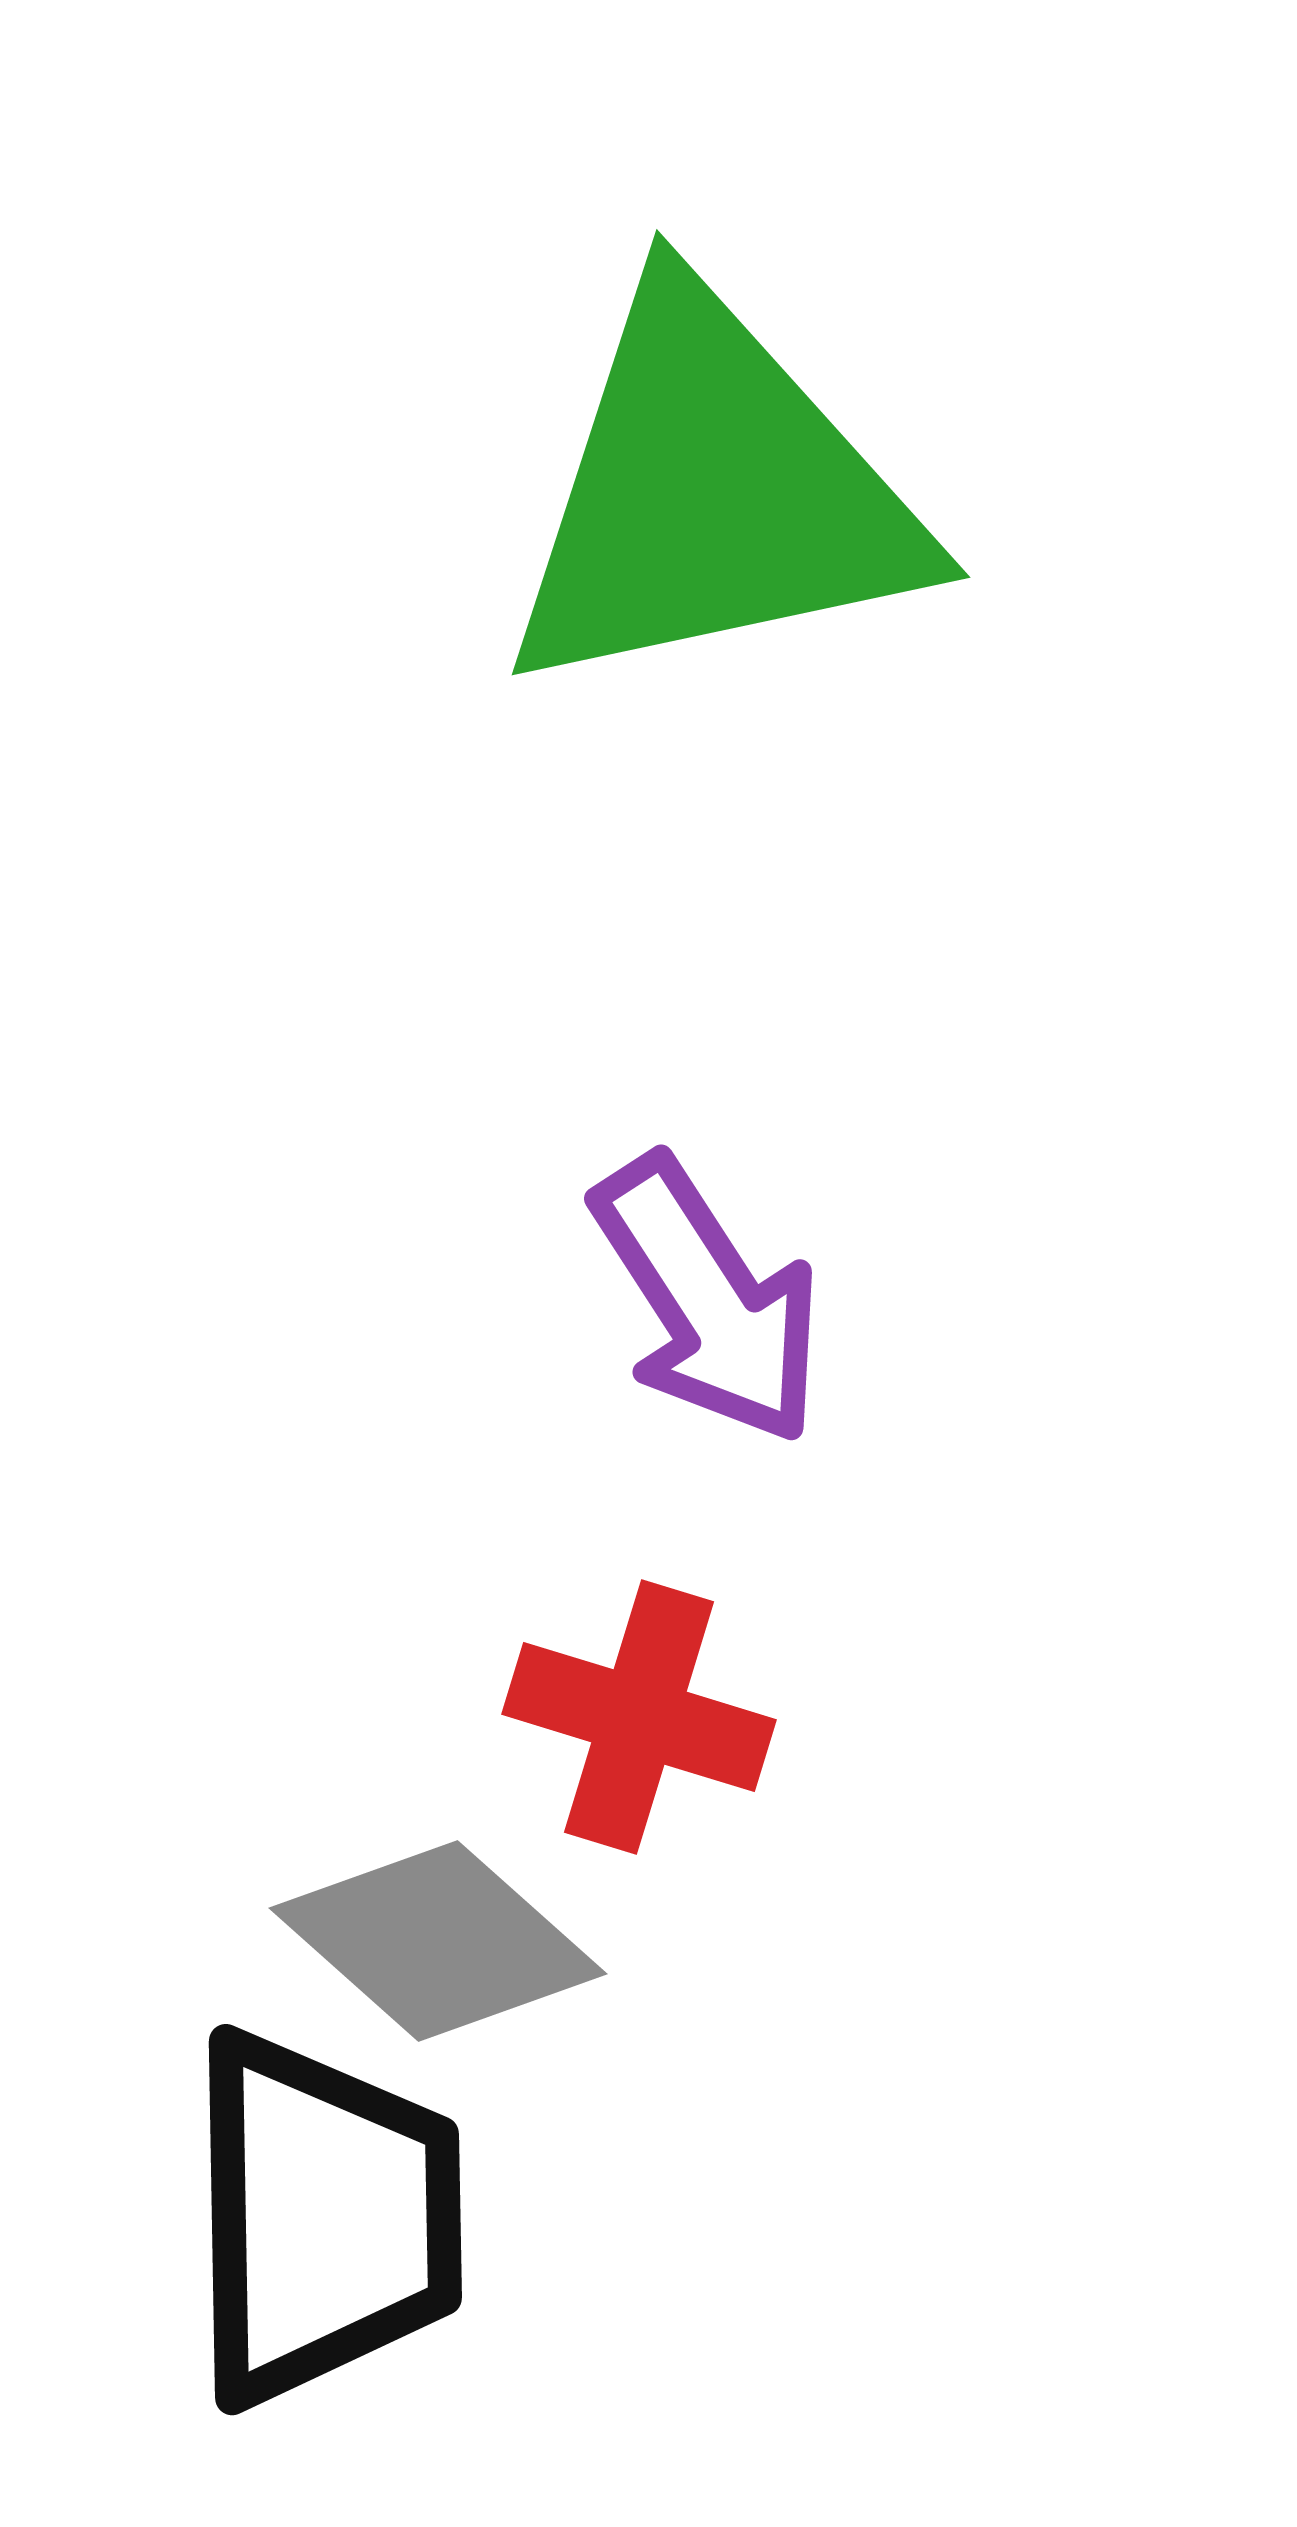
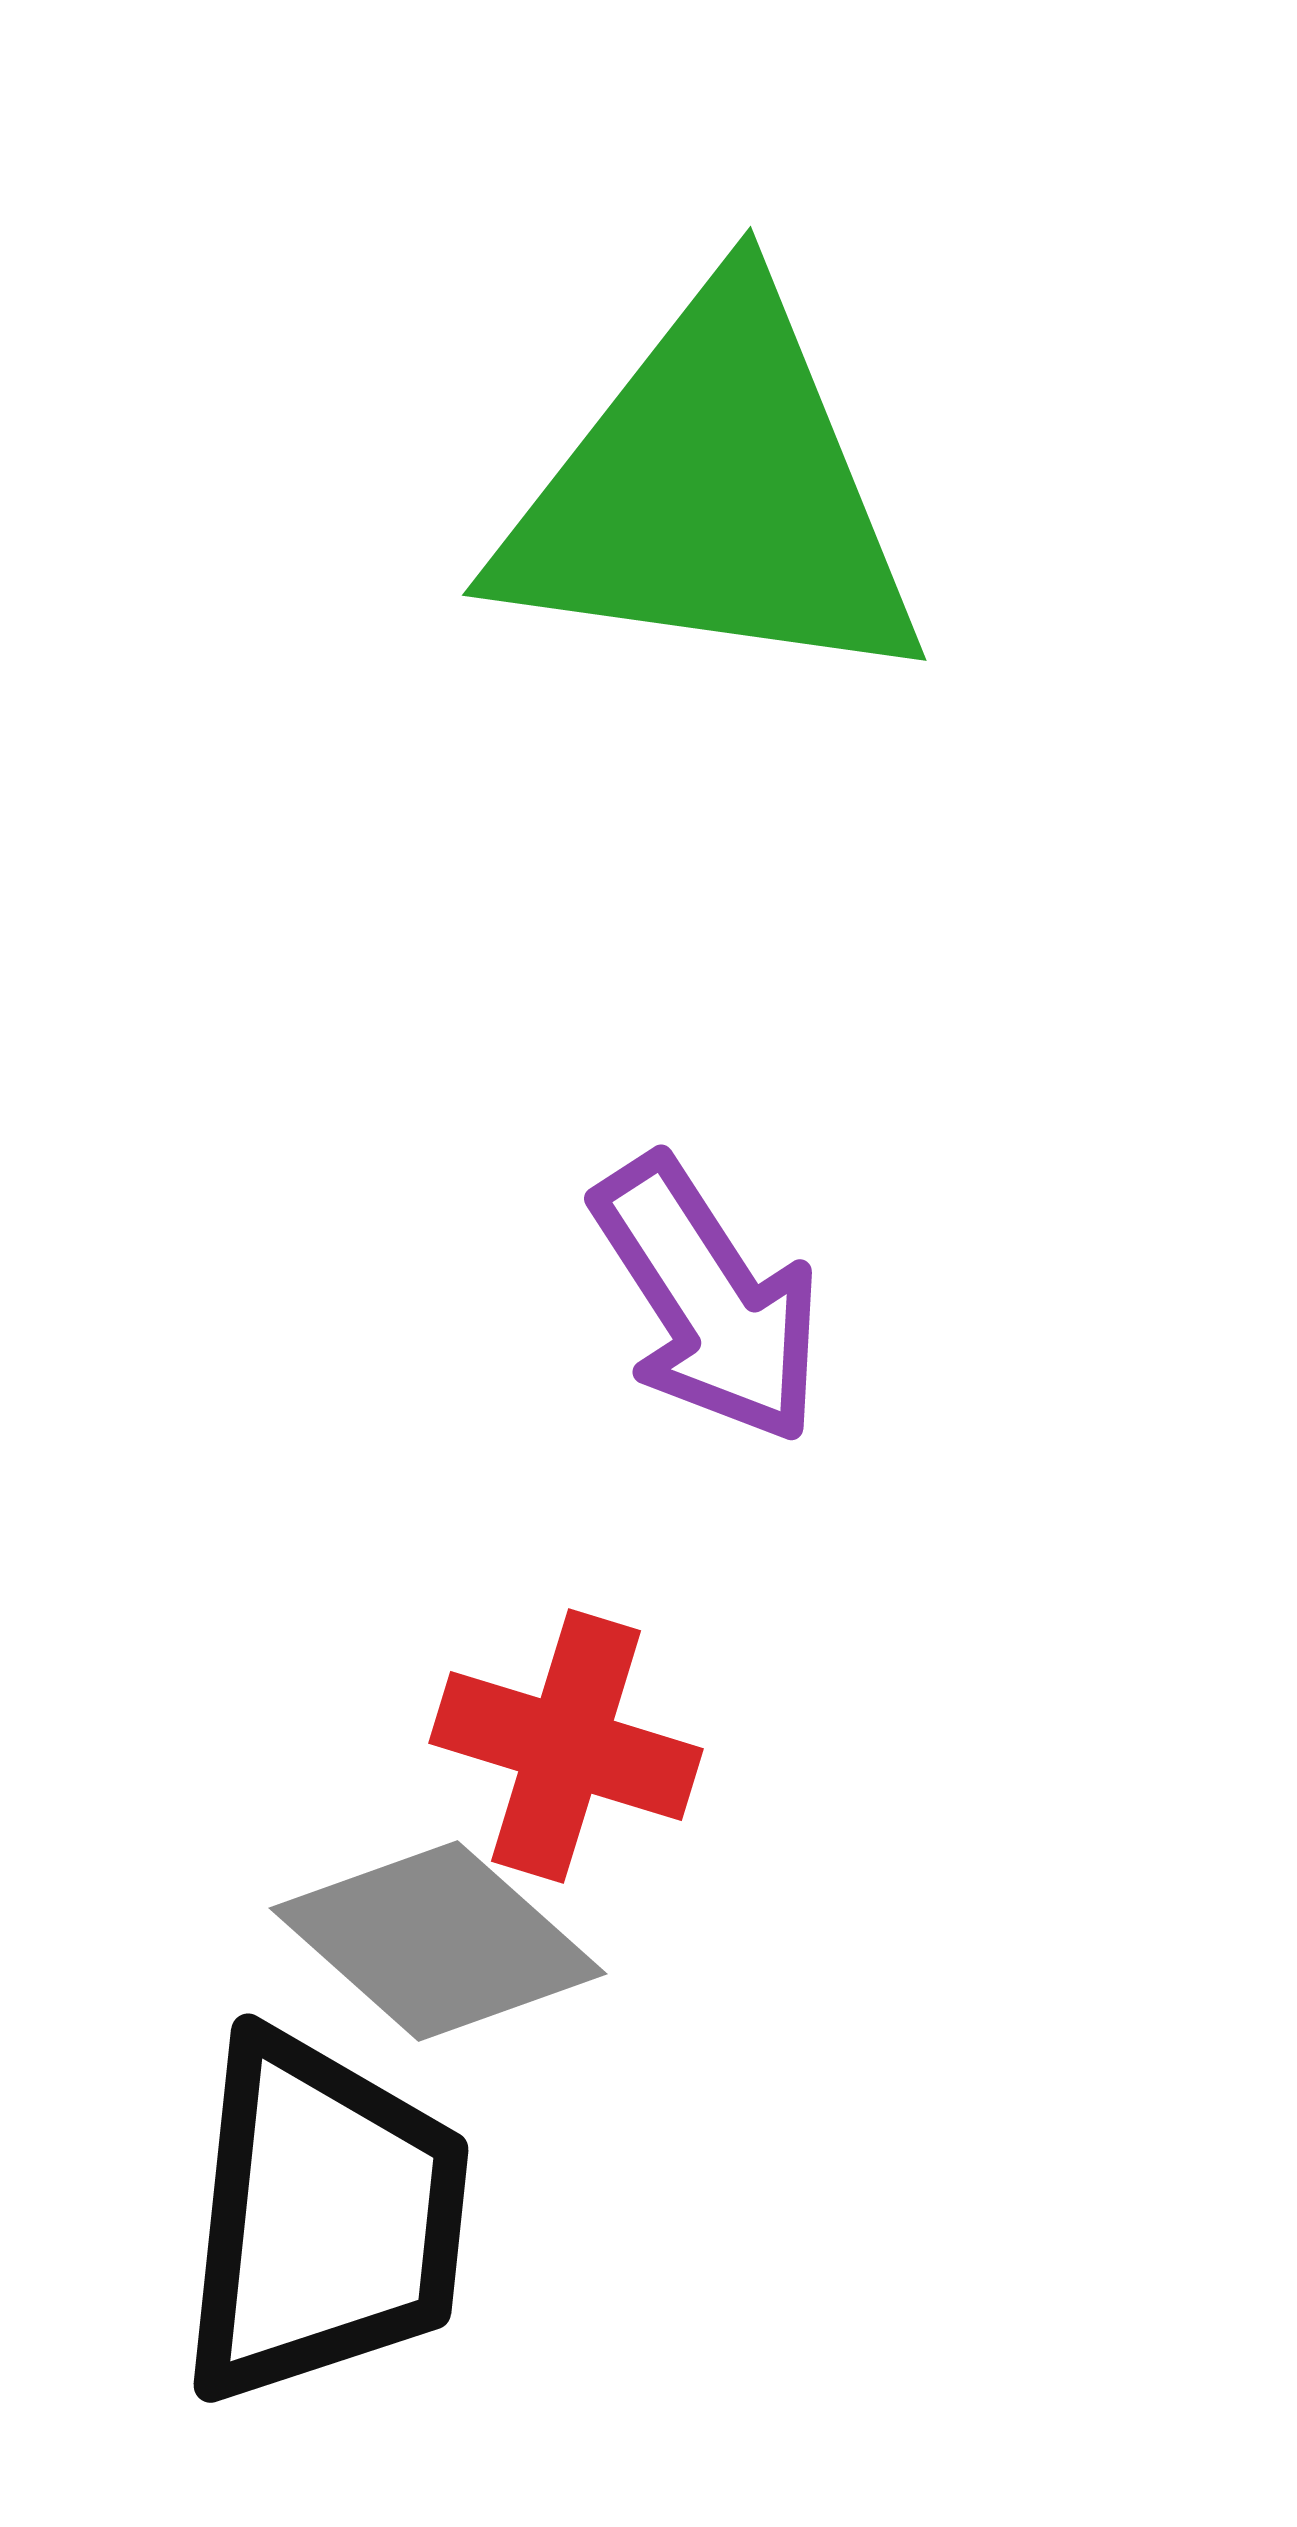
green triangle: rotated 20 degrees clockwise
red cross: moved 73 px left, 29 px down
black trapezoid: rotated 7 degrees clockwise
